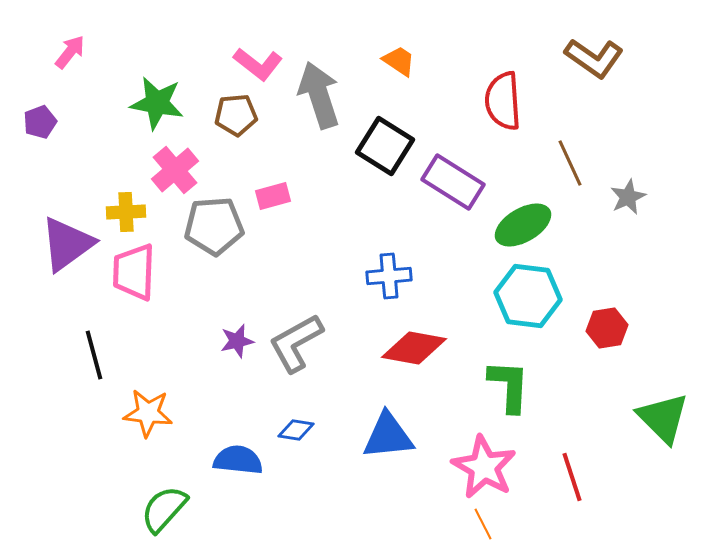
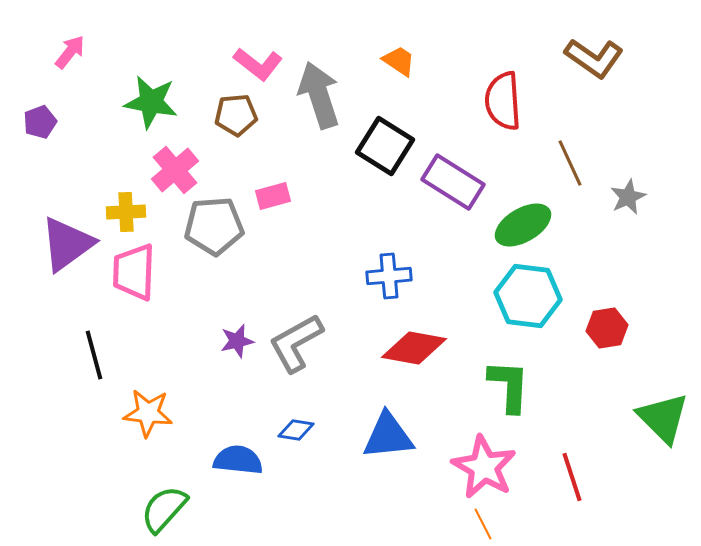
green star: moved 6 px left, 1 px up
